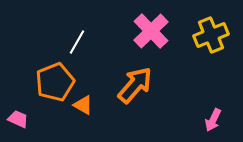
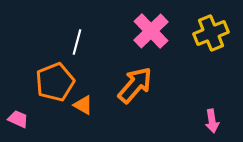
yellow cross: moved 2 px up
white line: rotated 15 degrees counterclockwise
pink arrow: moved 1 px left, 1 px down; rotated 35 degrees counterclockwise
